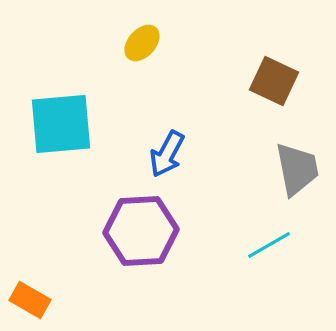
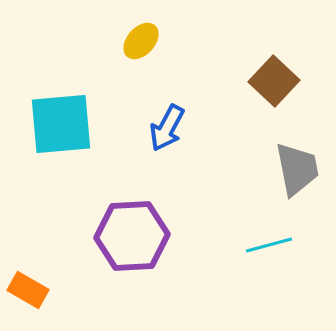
yellow ellipse: moved 1 px left, 2 px up
brown square: rotated 18 degrees clockwise
blue arrow: moved 26 px up
purple hexagon: moved 9 px left, 5 px down
cyan line: rotated 15 degrees clockwise
orange rectangle: moved 2 px left, 10 px up
